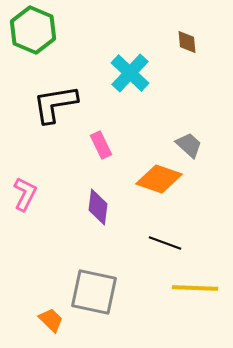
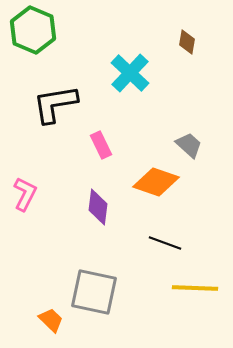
brown diamond: rotated 15 degrees clockwise
orange diamond: moved 3 px left, 3 px down
